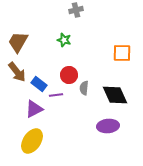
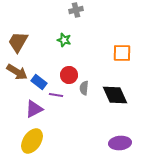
brown arrow: rotated 20 degrees counterclockwise
blue rectangle: moved 2 px up
purple line: rotated 16 degrees clockwise
purple ellipse: moved 12 px right, 17 px down
